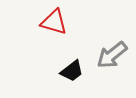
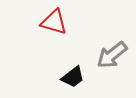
black trapezoid: moved 1 px right, 6 px down
